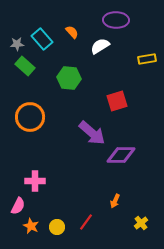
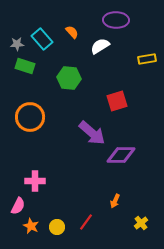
green rectangle: rotated 24 degrees counterclockwise
